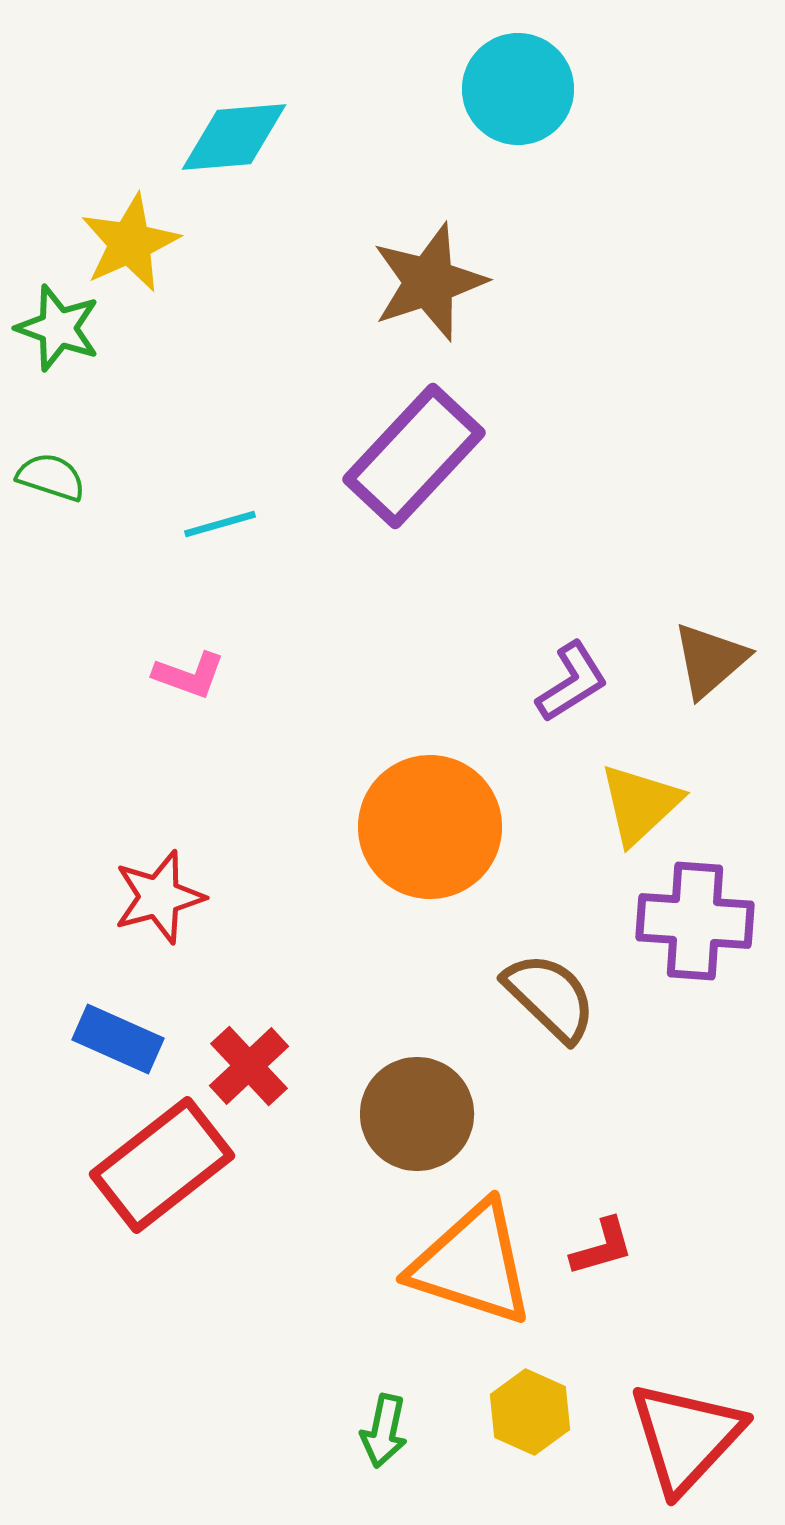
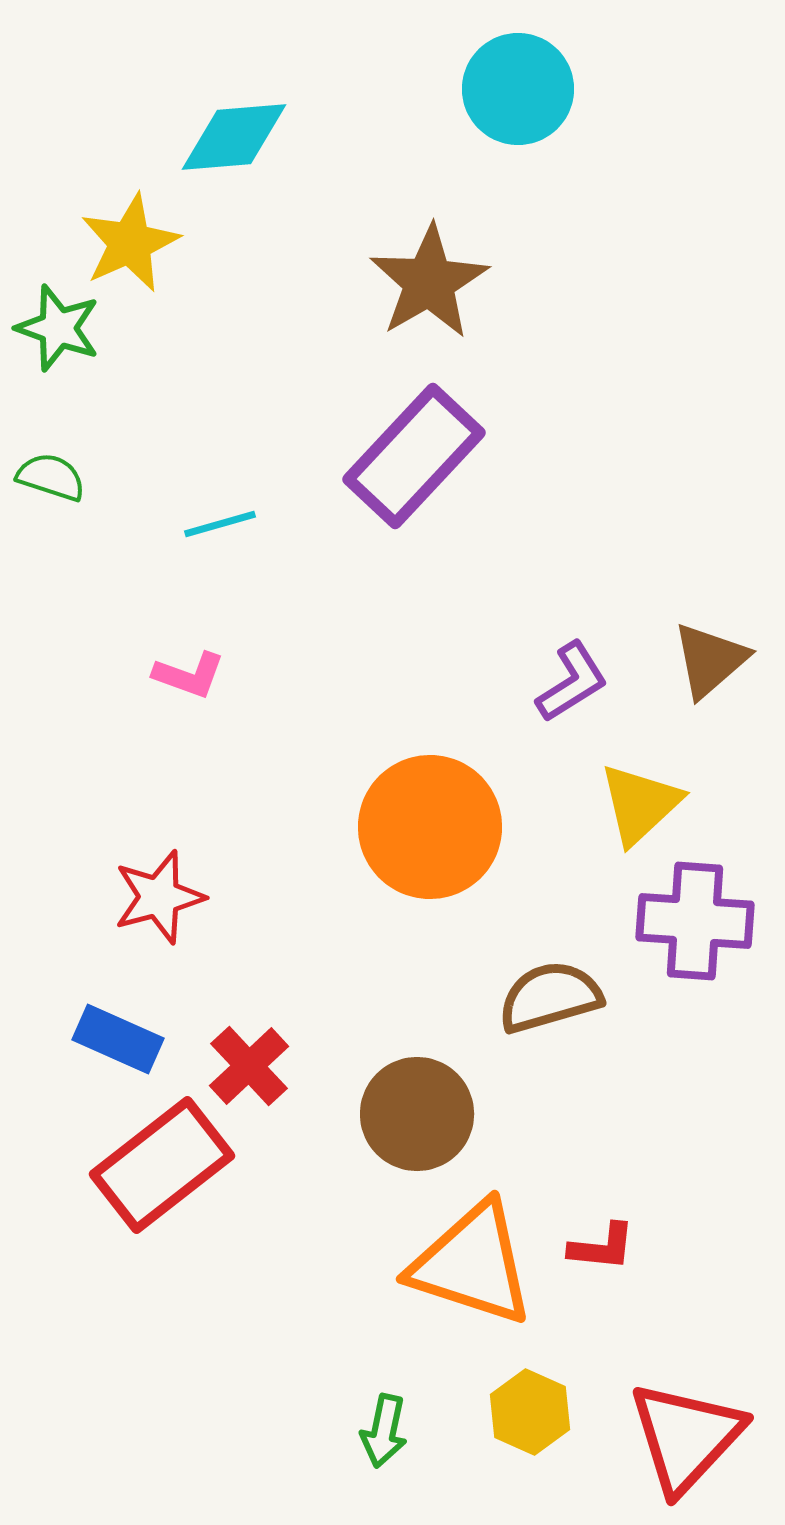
brown star: rotated 12 degrees counterclockwise
brown semicircle: rotated 60 degrees counterclockwise
red L-shape: rotated 22 degrees clockwise
